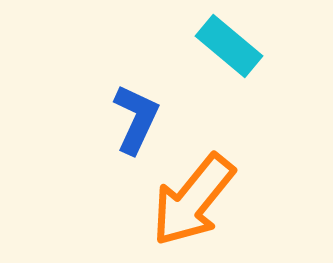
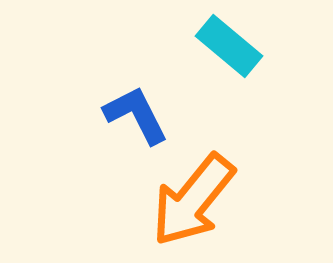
blue L-shape: moved 4 px up; rotated 52 degrees counterclockwise
